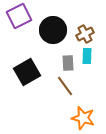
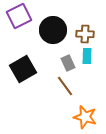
brown cross: rotated 30 degrees clockwise
gray rectangle: rotated 21 degrees counterclockwise
black square: moved 4 px left, 3 px up
orange star: moved 2 px right, 1 px up
